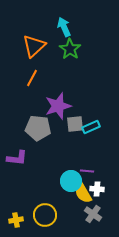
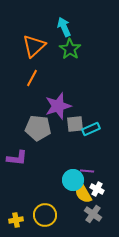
cyan rectangle: moved 2 px down
cyan circle: moved 2 px right, 1 px up
white cross: rotated 24 degrees clockwise
